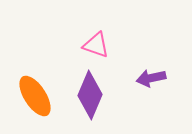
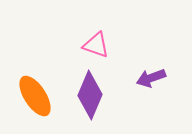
purple arrow: rotated 8 degrees counterclockwise
